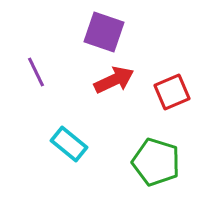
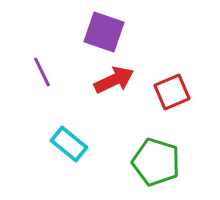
purple line: moved 6 px right
